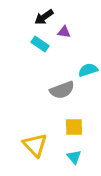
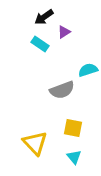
purple triangle: rotated 40 degrees counterclockwise
yellow square: moved 1 px left, 1 px down; rotated 12 degrees clockwise
yellow triangle: moved 2 px up
